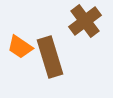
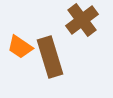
brown cross: moved 3 px left, 1 px up
